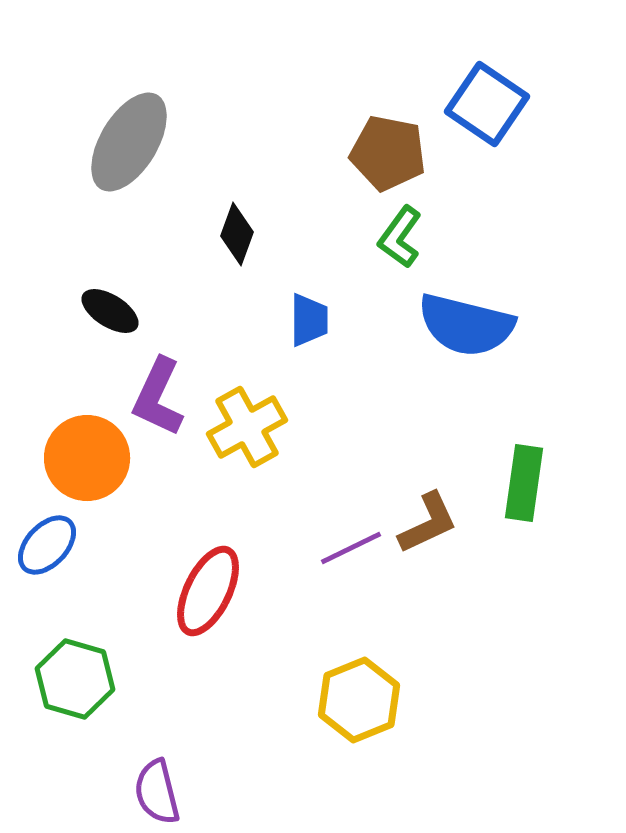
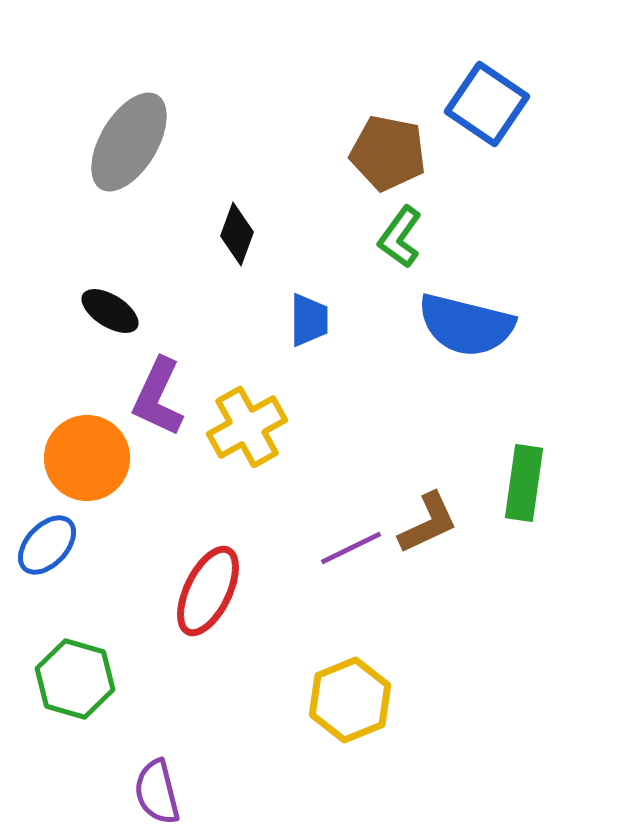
yellow hexagon: moved 9 px left
